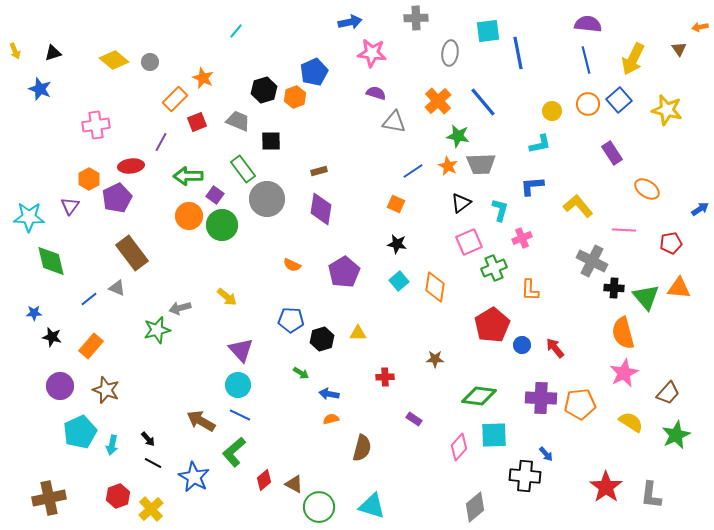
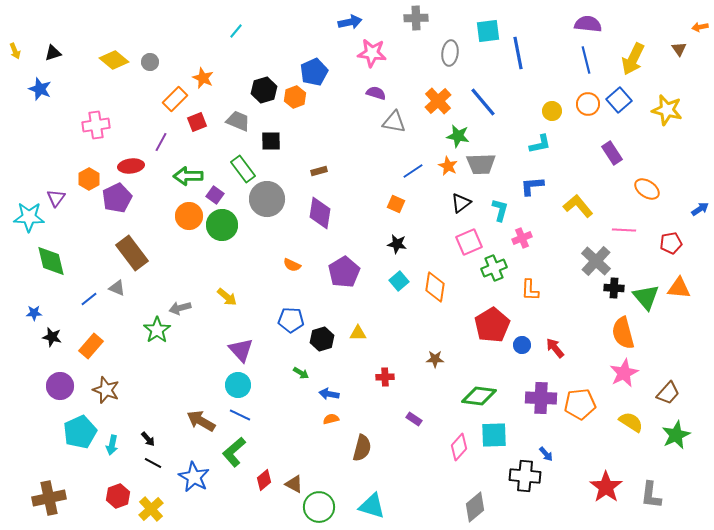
purple triangle at (70, 206): moved 14 px left, 8 px up
purple diamond at (321, 209): moved 1 px left, 4 px down
gray cross at (592, 261): moved 4 px right; rotated 16 degrees clockwise
green star at (157, 330): rotated 20 degrees counterclockwise
